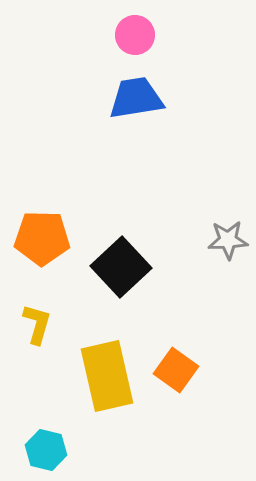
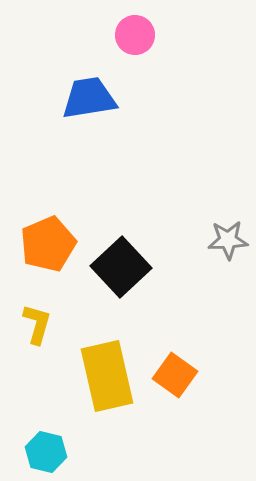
blue trapezoid: moved 47 px left
orange pentagon: moved 6 px right, 6 px down; rotated 24 degrees counterclockwise
orange square: moved 1 px left, 5 px down
cyan hexagon: moved 2 px down
